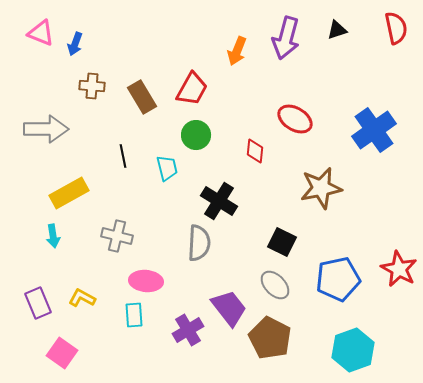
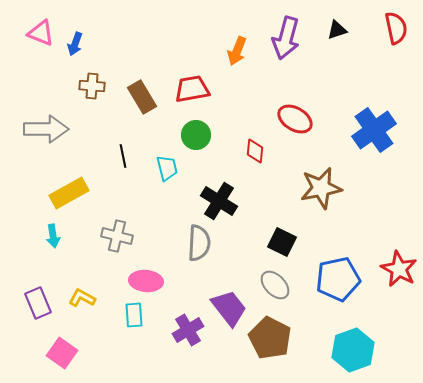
red trapezoid: rotated 129 degrees counterclockwise
